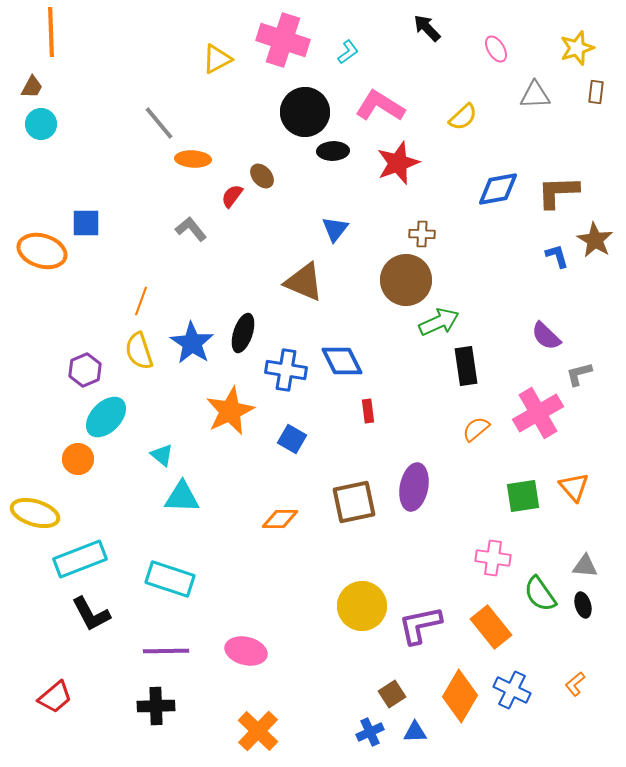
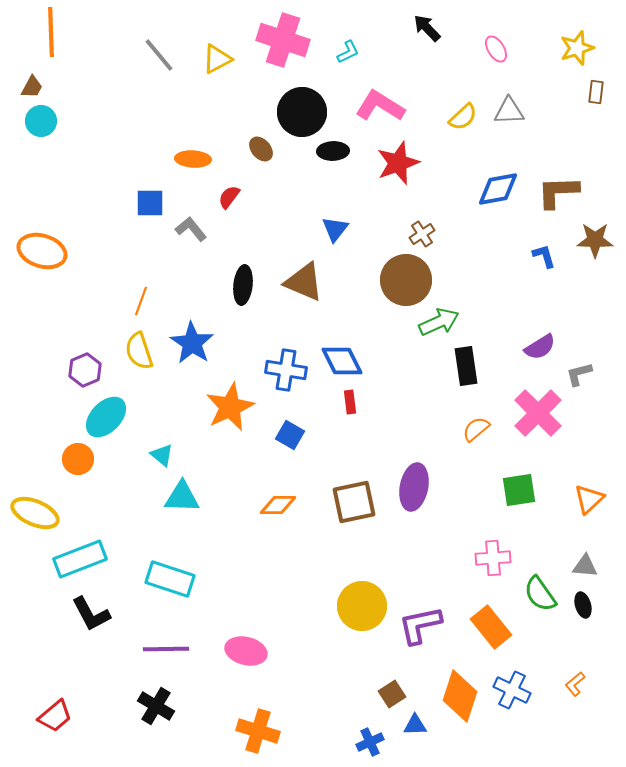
cyan L-shape at (348, 52): rotated 10 degrees clockwise
gray triangle at (535, 95): moved 26 px left, 16 px down
black circle at (305, 112): moved 3 px left
gray line at (159, 123): moved 68 px up
cyan circle at (41, 124): moved 3 px up
brown ellipse at (262, 176): moved 1 px left, 27 px up
red semicircle at (232, 196): moved 3 px left, 1 px down
blue square at (86, 223): moved 64 px right, 20 px up
brown cross at (422, 234): rotated 35 degrees counterclockwise
brown star at (595, 240): rotated 30 degrees counterclockwise
blue L-shape at (557, 256): moved 13 px left
black ellipse at (243, 333): moved 48 px up; rotated 12 degrees counterclockwise
purple semicircle at (546, 336): moved 6 px left, 11 px down; rotated 76 degrees counterclockwise
orange star at (230, 411): moved 4 px up
red rectangle at (368, 411): moved 18 px left, 9 px up
pink cross at (538, 413): rotated 15 degrees counterclockwise
blue square at (292, 439): moved 2 px left, 4 px up
orange triangle at (574, 487): moved 15 px right, 12 px down; rotated 28 degrees clockwise
green square at (523, 496): moved 4 px left, 6 px up
yellow ellipse at (35, 513): rotated 6 degrees clockwise
orange diamond at (280, 519): moved 2 px left, 14 px up
pink cross at (493, 558): rotated 12 degrees counterclockwise
purple line at (166, 651): moved 2 px up
orange diamond at (460, 696): rotated 12 degrees counterclockwise
red trapezoid at (55, 697): moved 19 px down
black cross at (156, 706): rotated 33 degrees clockwise
orange cross at (258, 731): rotated 27 degrees counterclockwise
blue cross at (370, 732): moved 10 px down
blue triangle at (415, 732): moved 7 px up
